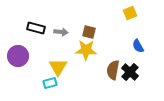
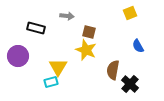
gray arrow: moved 6 px right, 16 px up
yellow star: rotated 20 degrees clockwise
black cross: moved 12 px down
cyan rectangle: moved 1 px right, 1 px up
